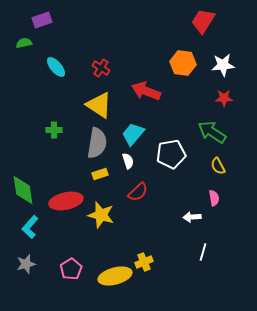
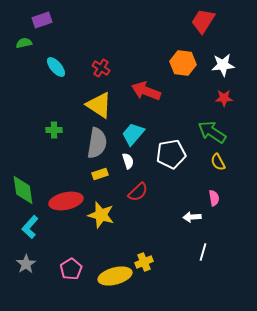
yellow semicircle: moved 4 px up
gray star: rotated 18 degrees counterclockwise
